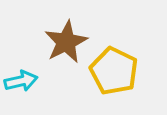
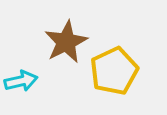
yellow pentagon: rotated 21 degrees clockwise
